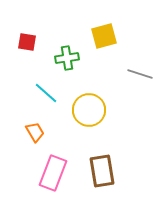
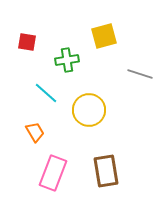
green cross: moved 2 px down
brown rectangle: moved 4 px right
